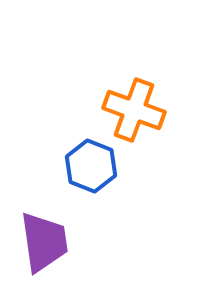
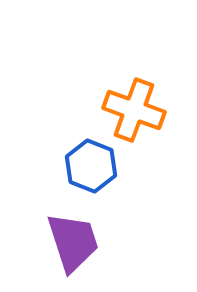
purple trapezoid: moved 29 px right; rotated 10 degrees counterclockwise
